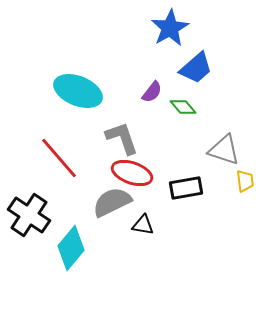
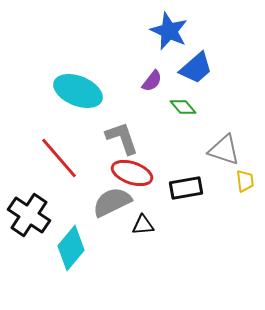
blue star: moved 1 px left, 3 px down; rotated 18 degrees counterclockwise
purple semicircle: moved 11 px up
black triangle: rotated 15 degrees counterclockwise
